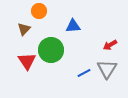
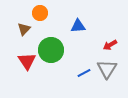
orange circle: moved 1 px right, 2 px down
blue triangle: moved 5 px right
